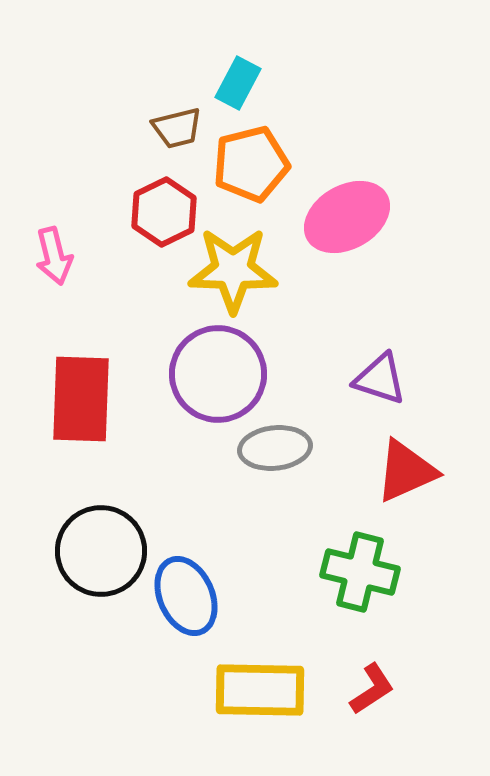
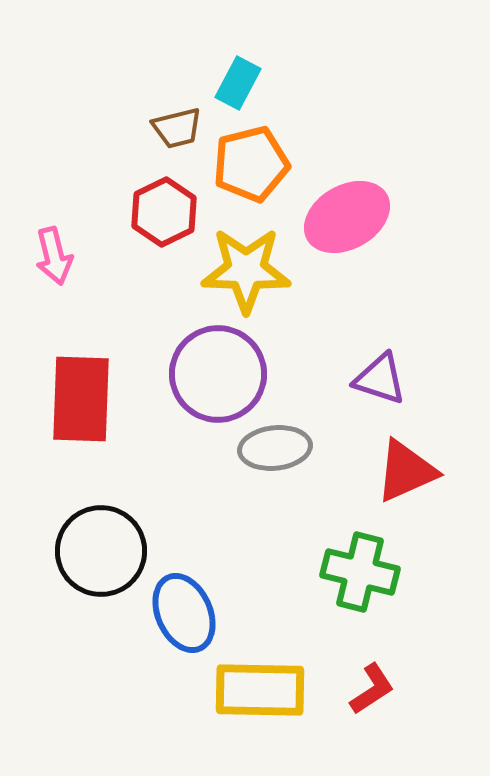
yellow star: moved 13 px right
blue ellipse: moved 2 px left, 17 px down
